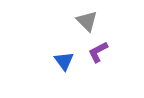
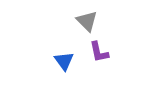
purple L-shape: moved 1 px right; rotated 75 degrees counterclockwise
